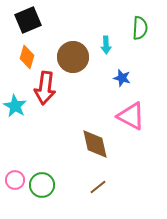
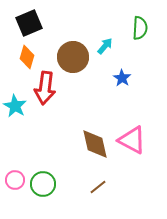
black square: moved 1 px right, 3 px down
cyan arrow: moved 1 px left, 1 px down; rotated 138 degrees counterclockwise
blue star: rotated 18 degrees clockwise
pink triangle: moved 1 px right, 24 px down
green circle: moved 1 px right, 1 px up
